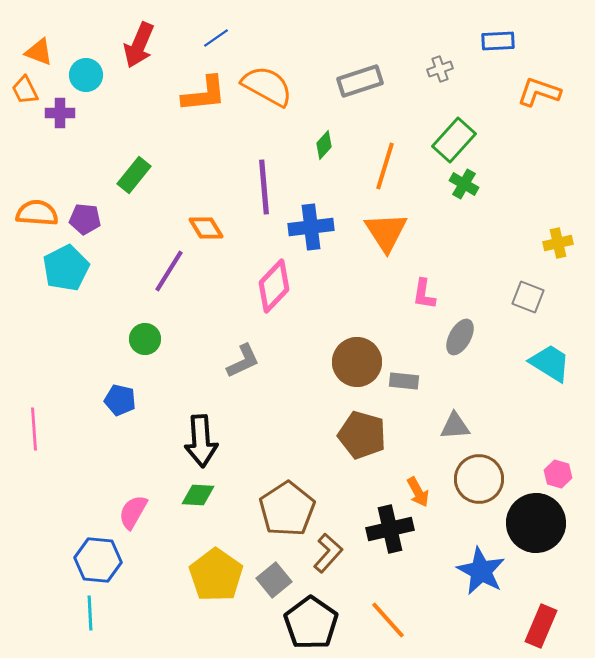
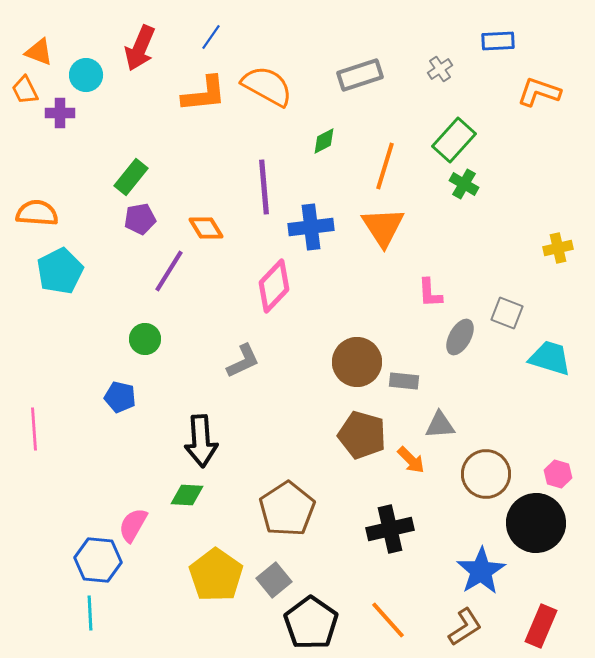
blue line at (216, 38): moved 5 px left, 1 px up; rotated 20 degrees counterclockwise
red arrow at (139, 45): moved 1 px right, 3 px down
gray cross at (440, 69): rotated 15 degrees counterclockwise
gray rectangle at (360, 81): moved 6 px up
green diamond at (324, 145): moved 4 px up; rotated 20 degrees clockwise
green rectangle at (134, 175): moved 3 px left, 2 px down
purple pentagon at (85, 219): moved 55 px right; rotated 16 degrees counterclockwise
orange triangle at (386, 232): moved 3 px left, 5 px up
yellow cross at (558, 243): moved 5 px down
cyan pentagon at (66, 268): moved 6 px left, 3 px down
pink L-shape at (424, 294): moved 6 px right, 1 px up; rotated 12 degrees counterclockwise
gray square at (528, 297): moved 21 px left, 16 px down
cyan trapezoid at (550, 363): moved 5 px up; rotated 15 degrees counterclockwise
blue pentagon at (120, 400): moved 3 px up
gray triangle at (455, 426): moved 15 px left, 1 px up
brown circle at (479, 479): moved 7 px right, 5 px up
orange arrow at (418, 492): moved 7 px left, 32 px up; rotated 16 degrees counterclockwise
green diamond at (198, 495): moved 11 px left
pink semicircle at (133, 512): moved 13 px down
brown L-shape at (328, 553): moved 137 px right, 74 px down; rotated 15 degrees clockwise
blue star at (481, 571): rotated 12 degrees clockwise
